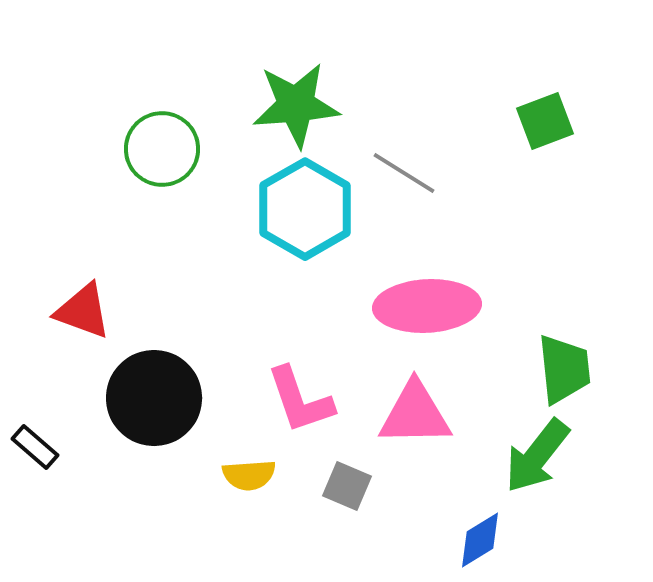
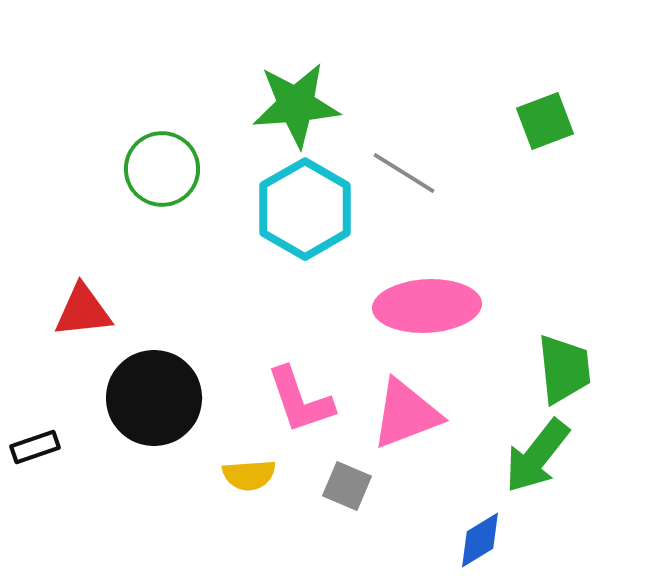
green circle: moved 20 px down
red triangle: rotated 26 degrees counterclockwise
pink triangle: moved 9 px left; rotated 20 degrees counterclockwise
black rectangle: rotated 60 degrees counterclockwise
